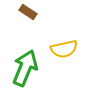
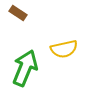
brown rectangle: moved 10 px left, 1 px down
